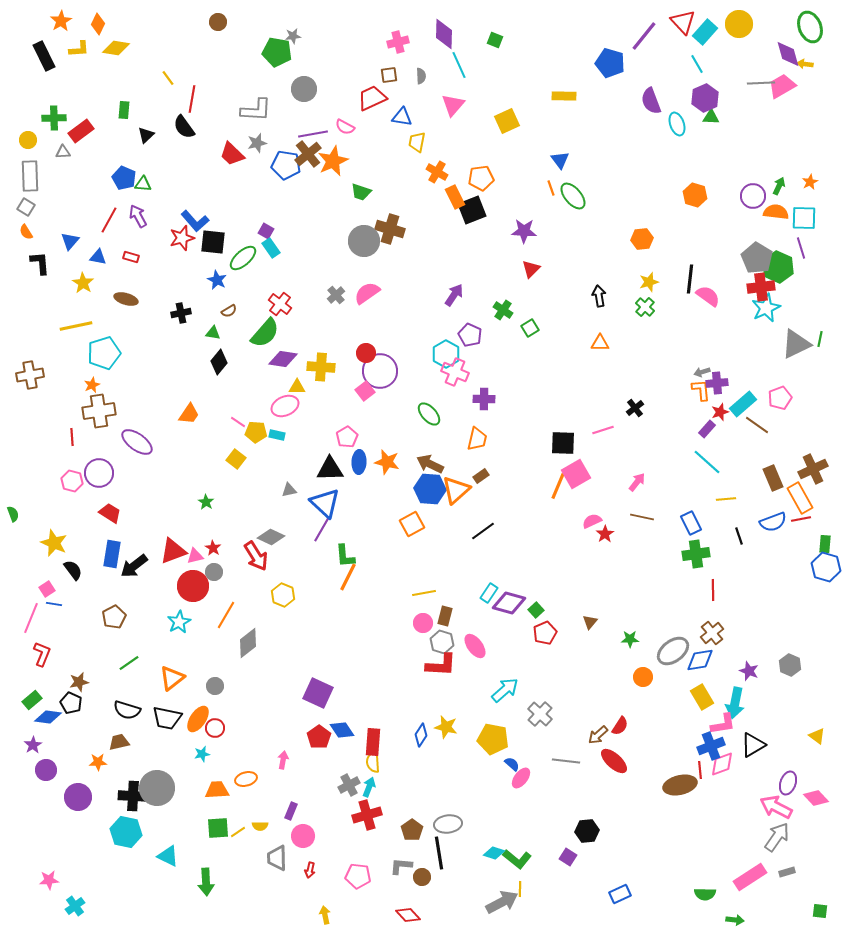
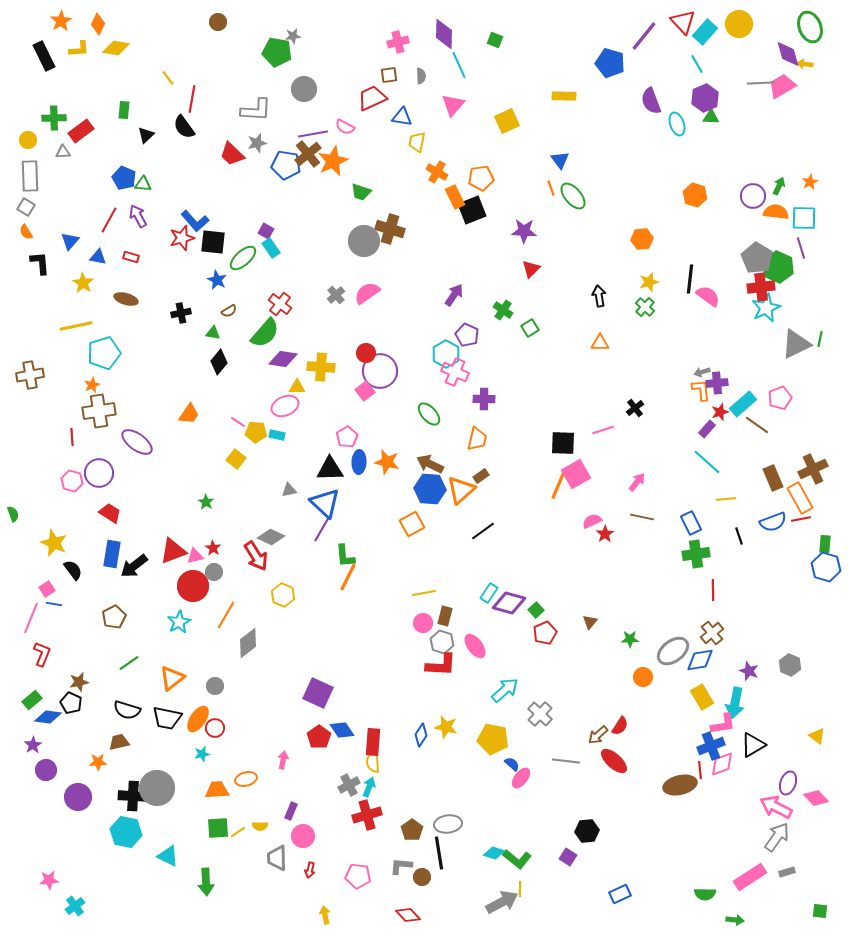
purple pentagon at (470, 335): moved 3 px left
orange triangle at (456, 490): moved 5 px right
